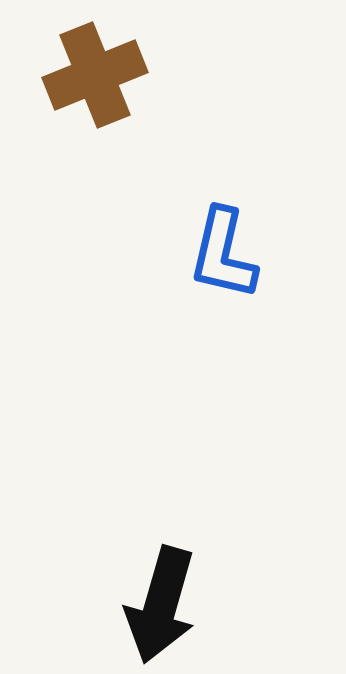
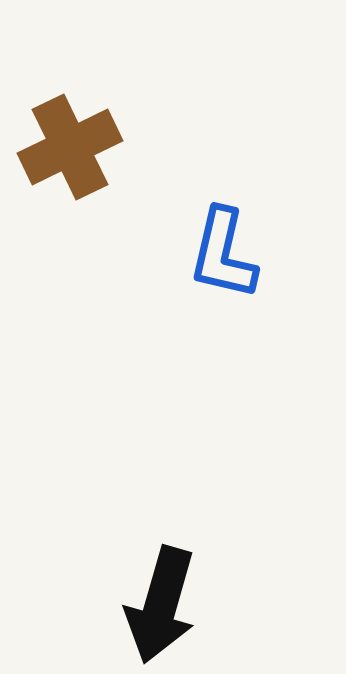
brown cross: moved 25 px left, 72 px down; rotated 4 degrees counterclockwise
